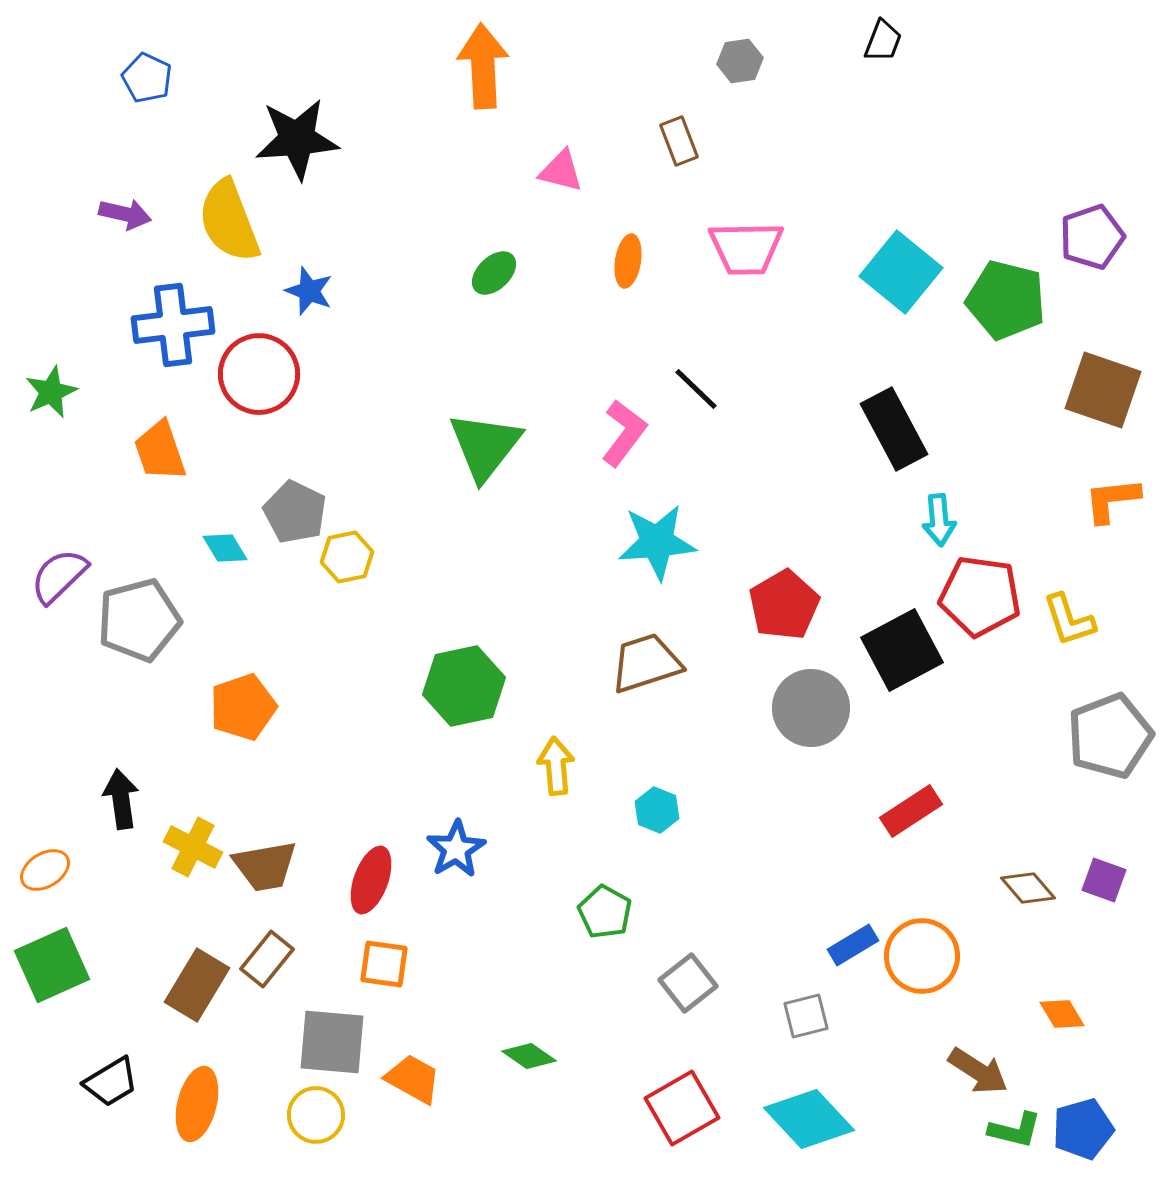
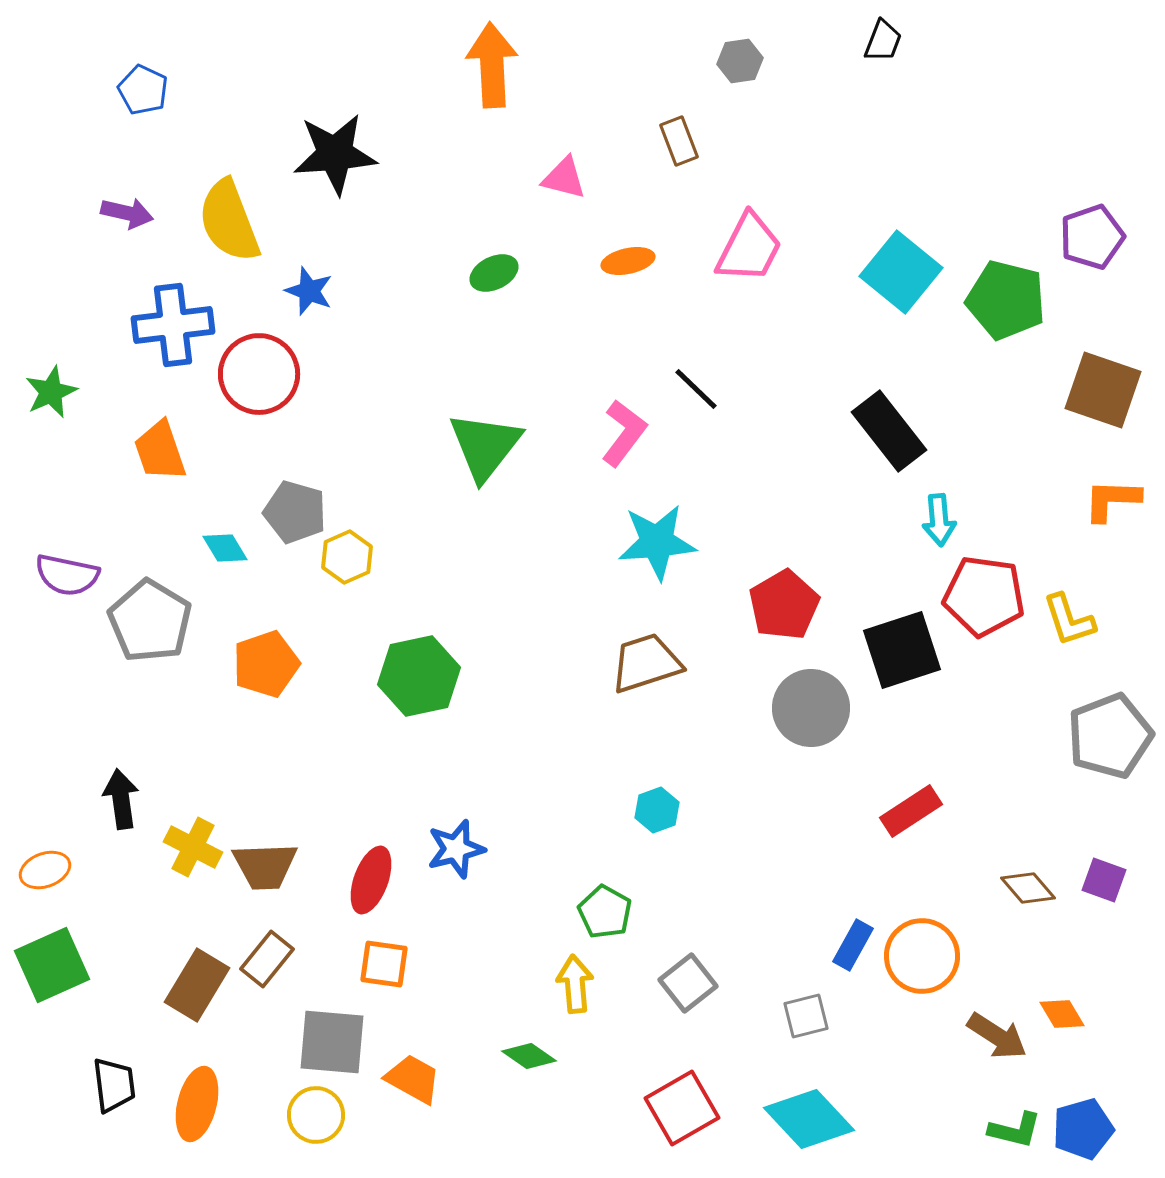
orange arrow at (483, 66): moved 9 px right, 1 px up
blue pentagon at (147, 78): moved 4 px left, 12 px down
black star at (297, 139): moved 38 px right, 15 px down
pink triangle at (561, 171): moved 3 px right, 7 px down
purple arrow at (125, 214): moved 2 px right, 1 px up
pink trapezoid at (746, 248): moved 3 px right; rotated 62 degrees counterclockwise
orange ellipse at (628, 261): rotated 69 degrees clockwise
green ellipse at (494, 273): rotated 18 degrees clockwise
black rectangle at (894, 429): moved 5 px left, 2 px down; rotated 10 degrees counterclockwise
orange L-shape at (1112, 500): rotated 8 degrees clockwise
gray pentagon at (295, 512): rotated 10 degrees counterclockwise
yellow hexagon at (347, 557): rotated 12 degrees counterclockwise
purple semicircle at (59, 576): moved 8 px right, 1 px up; rotated 124 degrees counterclockwise
red pentagon at (980, 596): moved 4 px right
gray pentagon at (139, 620): moved 11 px right, 1 px down; rotated 26 degrees counterclockwise
black square at (902, 650): rotated 10 degrees clockwise
green hexagon at (464, 686): moved 45 px left, 10 px up
orange pentagon at (243, 707): moved 23 px right, 43 px up
yellow arrow at (556, 766): moved 19 px right, 218 px down
cyan hexagon at (657, 810): rotated 18 degrees clockwise
blue star at (456, 849): rotated 16 degrees clockwise
brown trapezoid at (265, 866): rotated 8 degrees clockwise
orange ellipse at (45, 870): rotated 12 degrees clockwise
blue rectangle at (853, 945): rotated 30 degrees counterclockwise
brown arrow at (978, 1071): moved 19 px right, 35 px up
black trapezoid at (111, 1082): moved 3 px right, 3 px down; rotated 66 degrees counterclockwise
